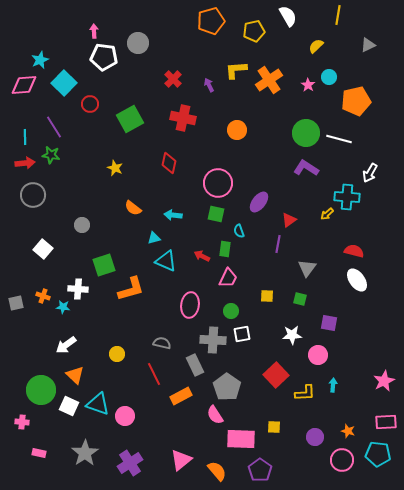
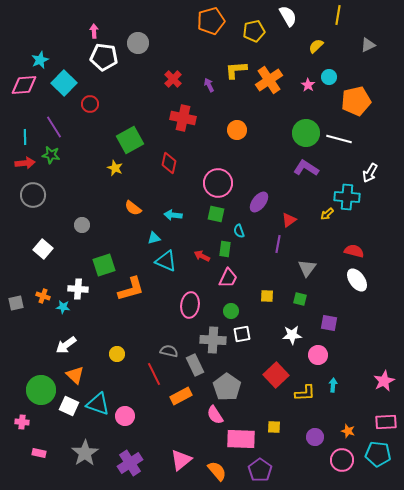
green square at (130, 119): moved 21 px down
gray semicircle at (162, 343): moved 7 px right, 8 px down
